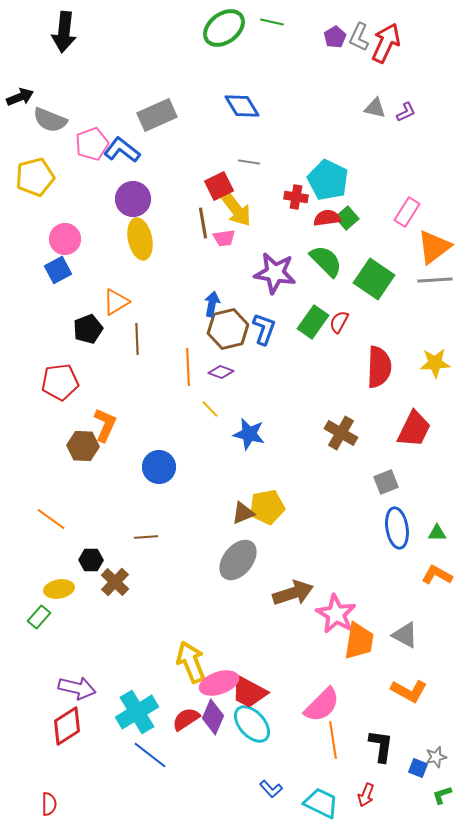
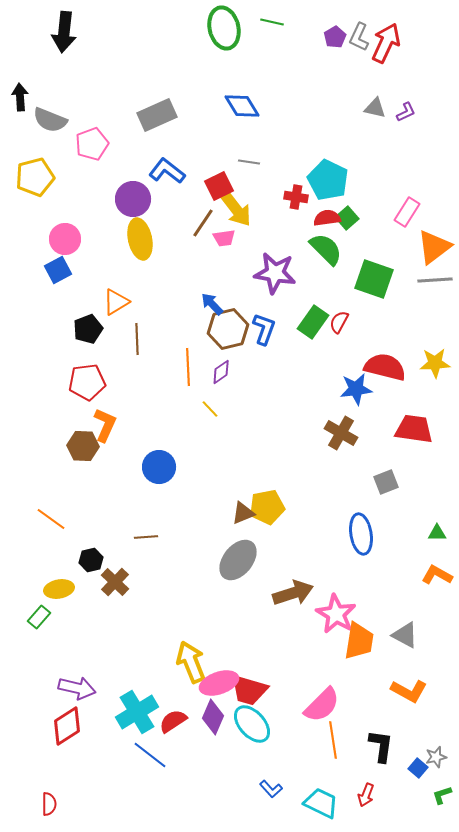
green ellipse at (224, 28): rotated 66 degrees counterclockwise
black arrow at (20, 97): rotated 72 degrees counterclockwise
blue L-shape at (122, 150): moved 45 px right, 21 px down
brown line at (203, 223): rotated 44 degrees clockwise
green semicircle at (326, 261): moved 12 px up
green square at (374, 279): rotated 15 degrees counterclockwise
blue arrow at (212, 304): rotated 55 degrees counterclockwise
red semicircle at (379, 367): moved 6 px right; rotated 78 degrees counterclockwise
purple diamond at (221, 372): rotated 55 degrees counterclockwise
red pentagon at (60, 382): moved 27 px right
red trapezoid at (414, 429): rotated 108 degrees counterclockwise
blue star at (249, 434): moved 107 px right, 45 px up; rotated 20 degrees counterclockwise
blue ellipse at (397, 528): moved 36 px left, 6 px down
black hexagon at (91, 560): rotated 15 degrees counterclockwise
red trapezoid at (249, 692): moved 2 px up; rotated 12 degrees counterclockwise
red semicircle at (186, 719): moved 13 px left, 2 px down
blue square at (418, 768): rotated 18 degrees clockwise
